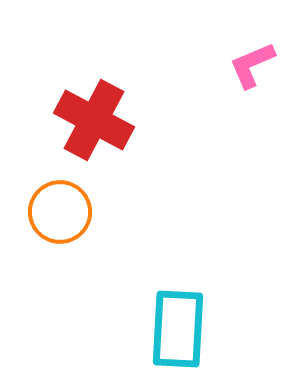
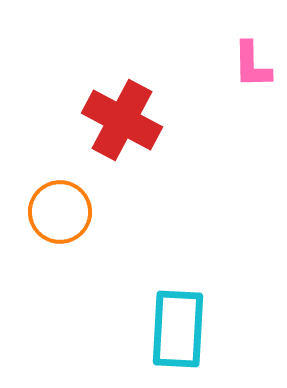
pink L-shape: rotated 68 degrees counterclockwise
red cross: moved 28 px right
